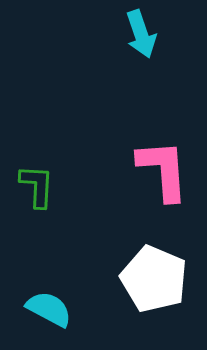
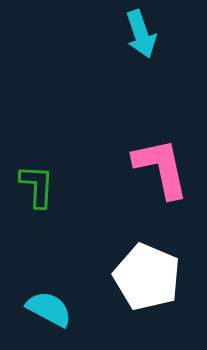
pink L-shape: moved 2 px left, 2 px up; rotated 8 degrees counterclockwise
white pentagon: moved 7 px left, 2 px up
